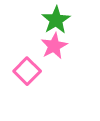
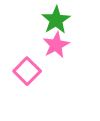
pink star: moved 2 px right, 1 px up
